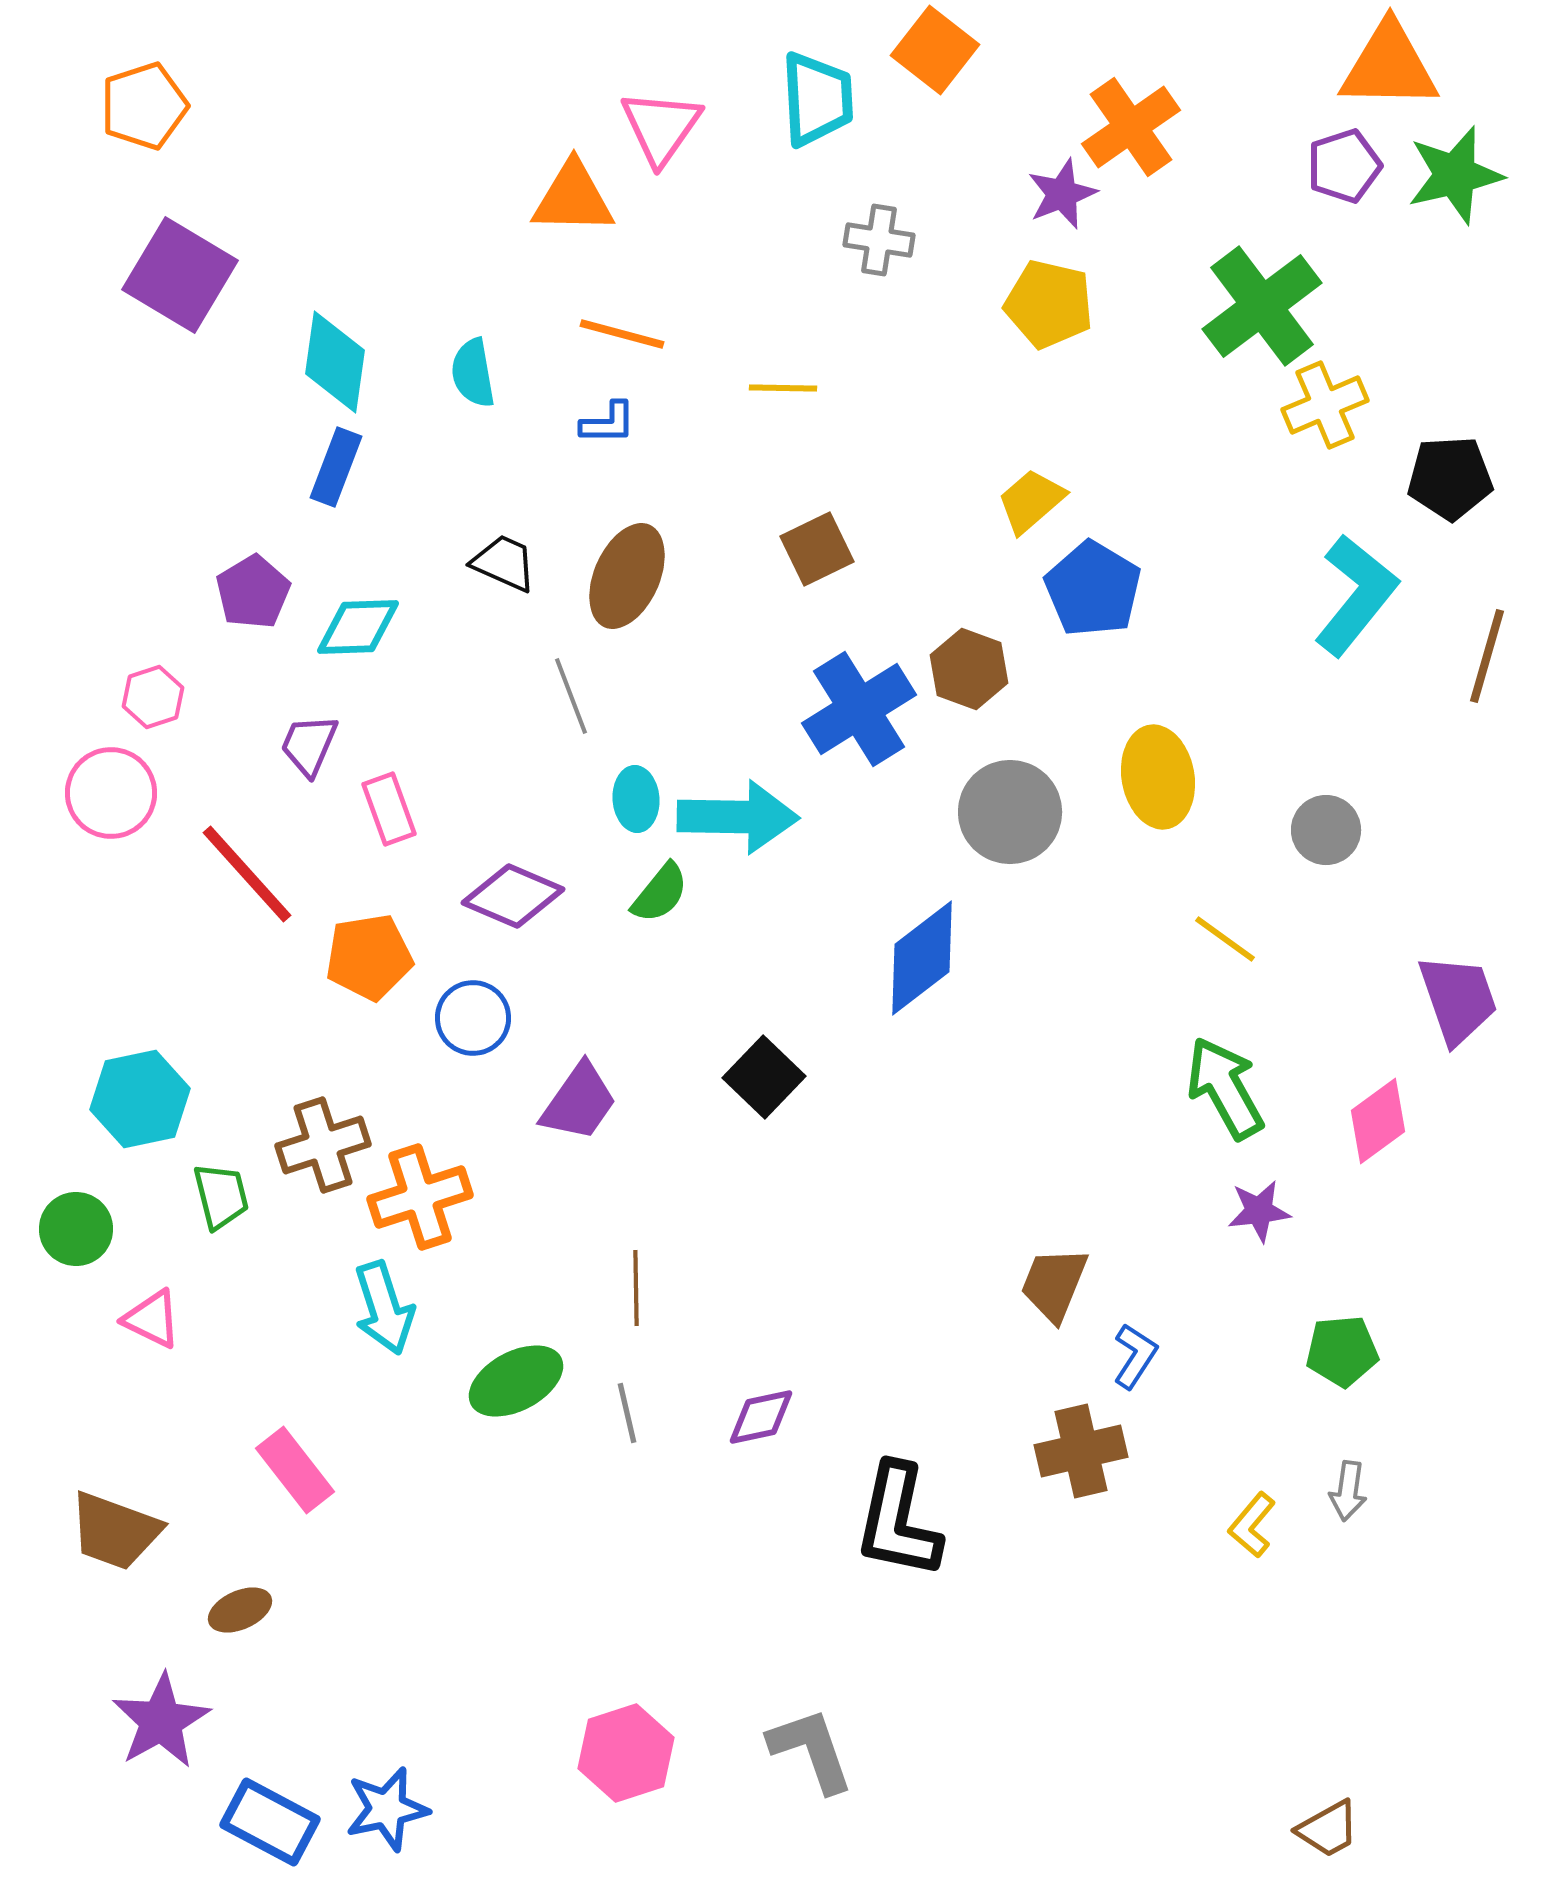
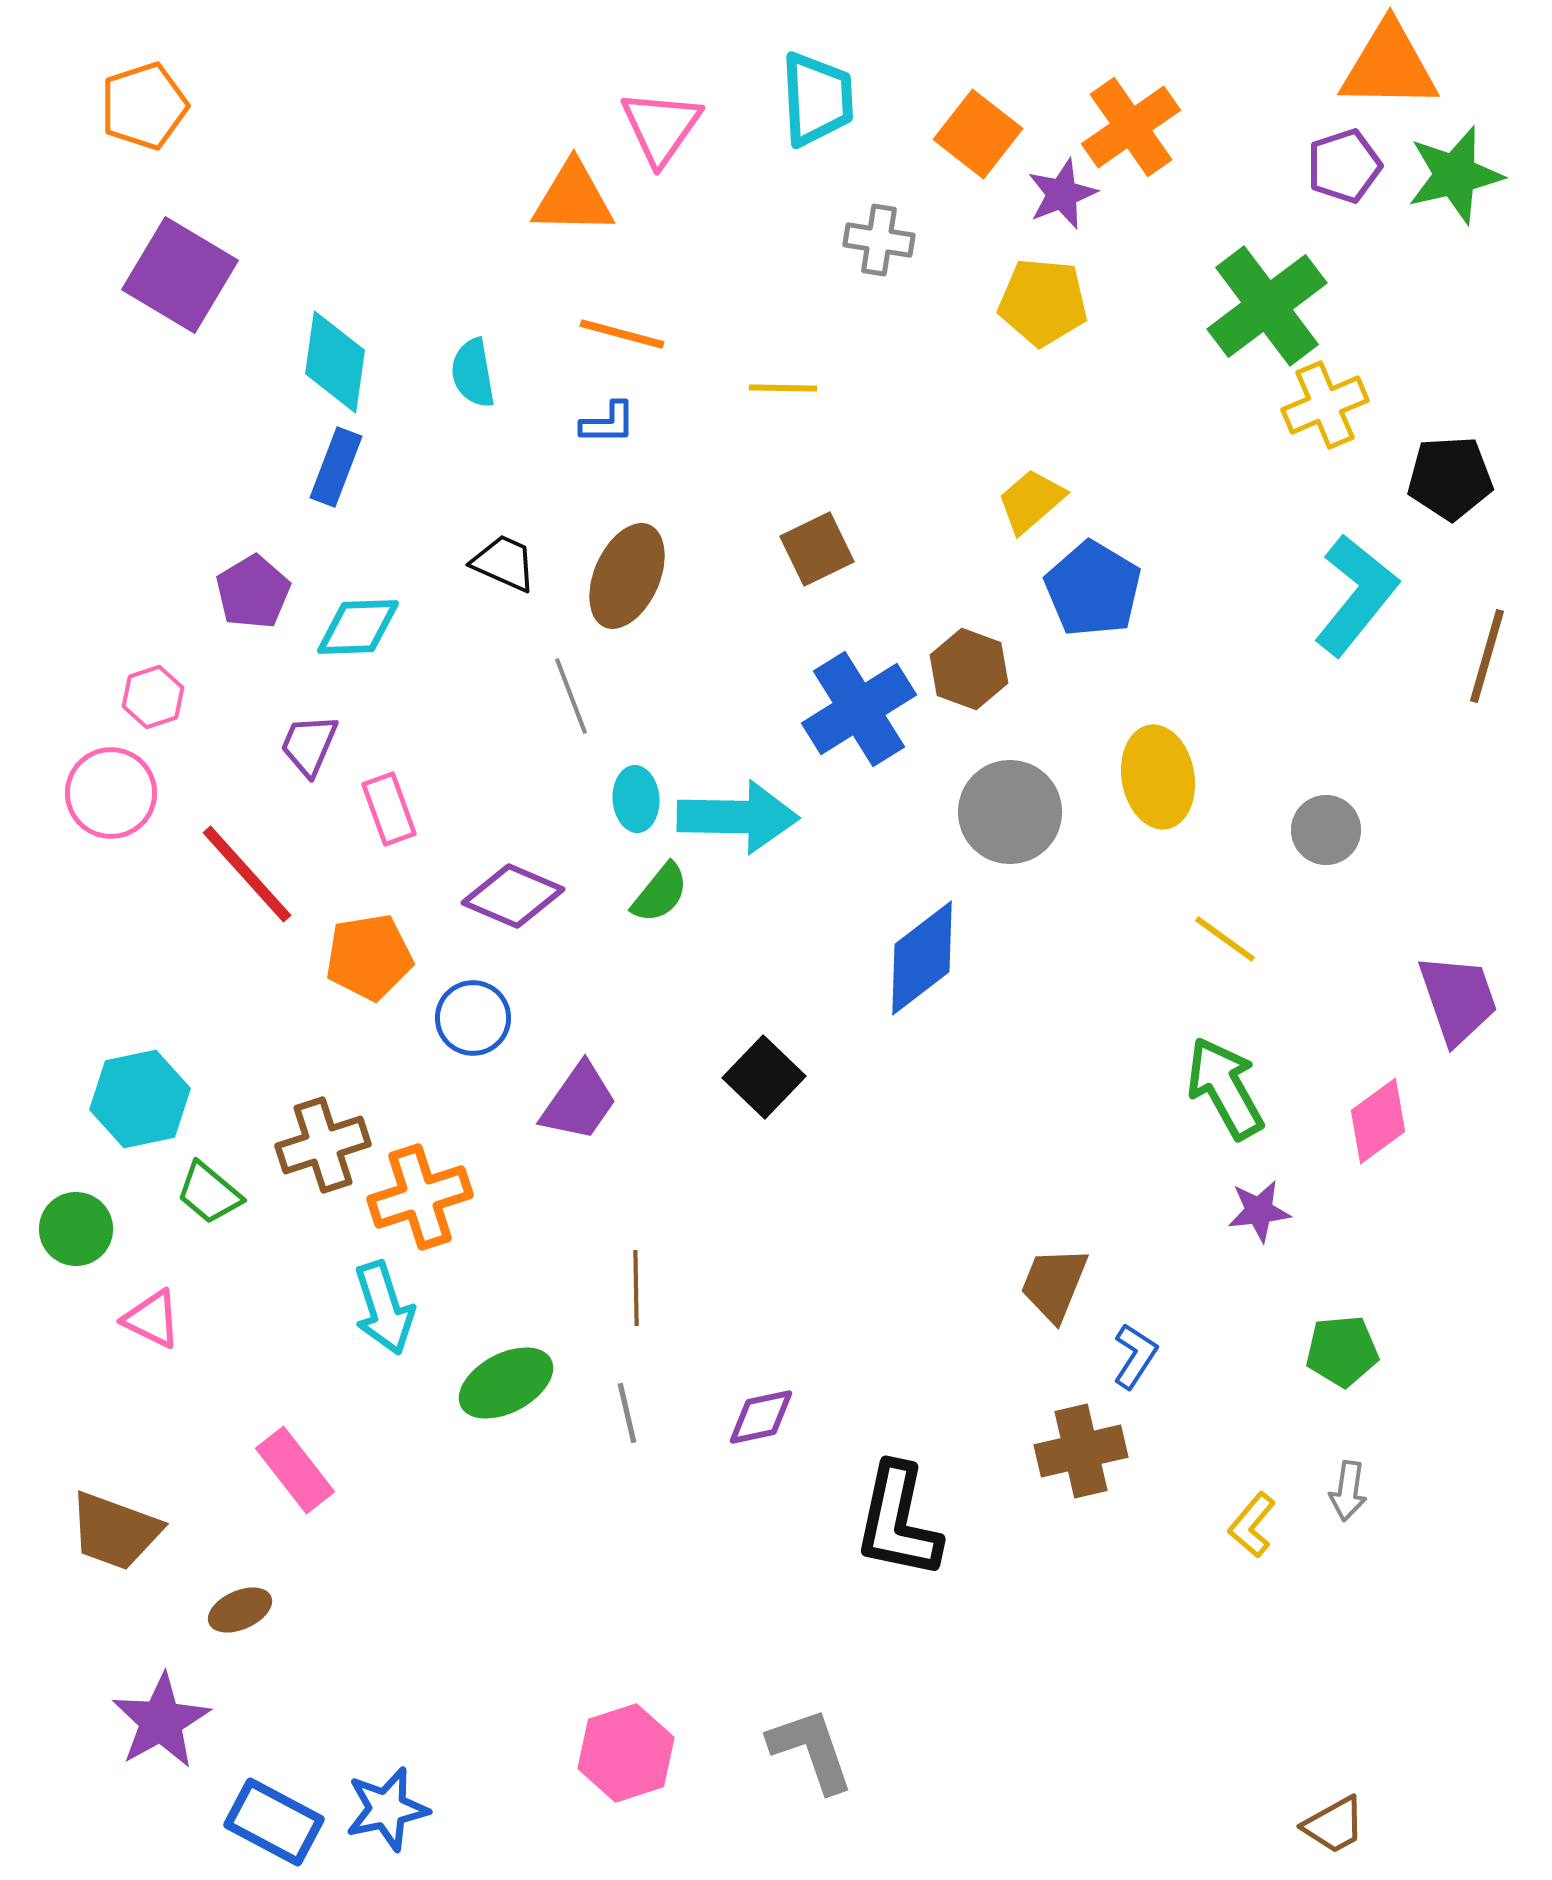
orange square at (935, 50): moved 43 px right, 84 px down
yellow pentagon at (1049, 304): moved 6 px left, 2 px up; rotated 8 degrees counterclockwise
green cross at (1262, 306): moved 5 px right
green trapezoid at (221, 1196): moved 12 px left, 3 px up; rotated 144 degrees clockwise
green ellipse at (516, 1381): moved 10 px left, 2 px down
blue rectangle at (270, 1822): moved 4 px right
brown trapezoid at (1328, 1829): moved 6 px right, 4 px up
